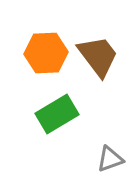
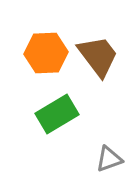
gray triangle: moved 1 px left
